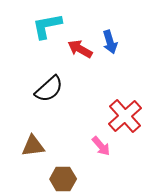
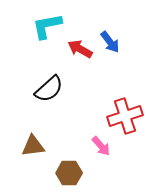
blue arrow: rotated 20 degrees counterclockwise
red cross: rotated 24 degrees clockwise
brown hexagon: moved 6 px right, 6 px up
